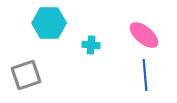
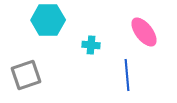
cyan hexagon: moved 1 px left, 3 px up
pink ellipse: moved 3 px up; rotated 12 degrees clockwise
blue line: moved 18 px left
